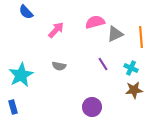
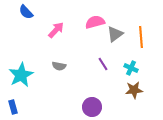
gray triangle: rotated 12 degrees counterclockwise
